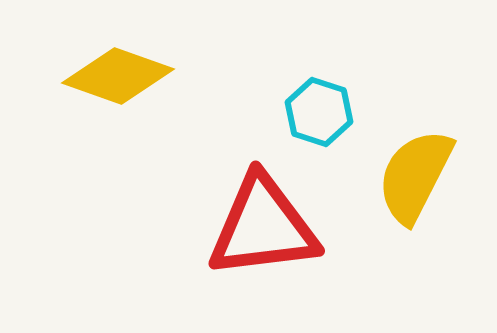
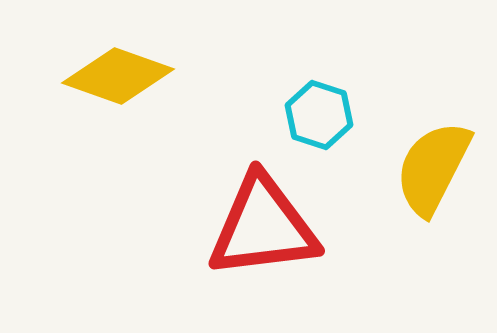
cyan hexagon: moved 3 px down
yellow semicircle: moved 18 px right, 8 px up
